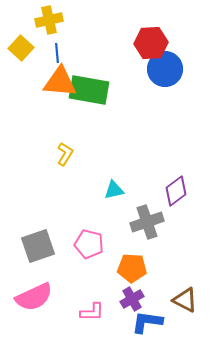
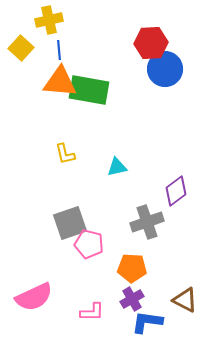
blue line: moved 2 px right, 3 px up
yellow L-shape: rotated 135 degrees clockwise
cyan triangle: moved 3 px right, 23 px up
gray square: moved 32 px right, 23 px up
